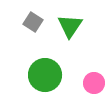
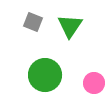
gray square: rotated 12 degrees counterclockwise
